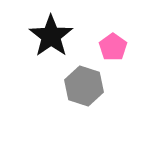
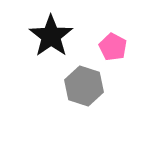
pink pentagon: rotated 8 degrees counterclockwise
